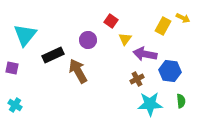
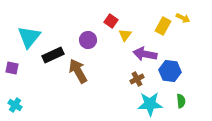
cyan triangle: moved 4 px right, 2 px down
yellow triangle: moved 4 px up
